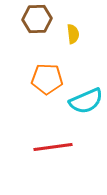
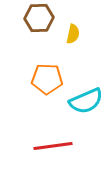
brown hexagon: moved 2 px right, 1 px up
yellow semicircle: rotated 18 degrees clockwise
red line: moved 1 px up
